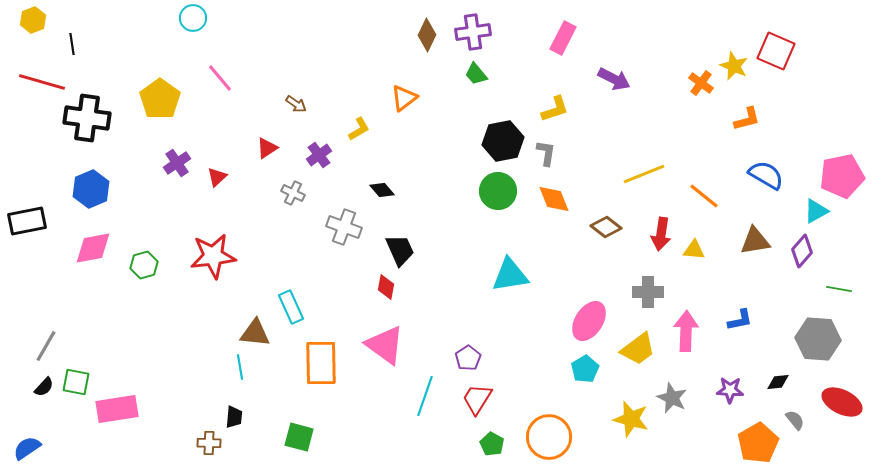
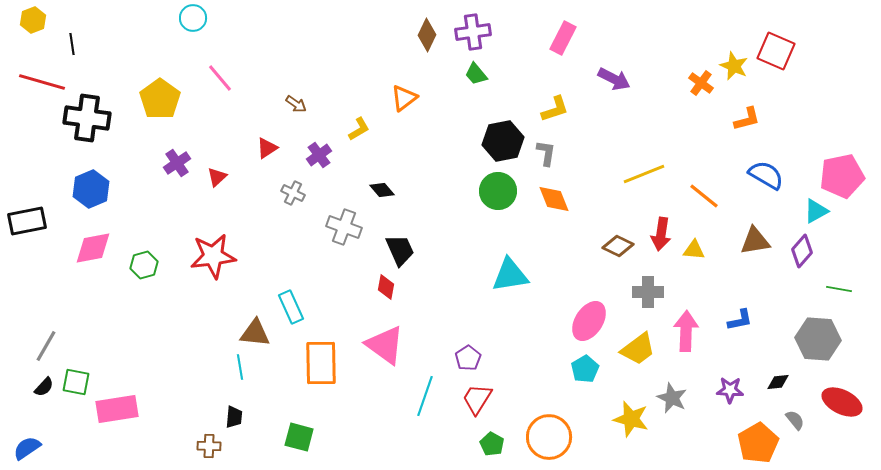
brown diamond at (606, 227): moved 12 px right, 19 px down; rotated 12 degrees counterclockwise
brown cross at (209, 443): moved 3 px down
